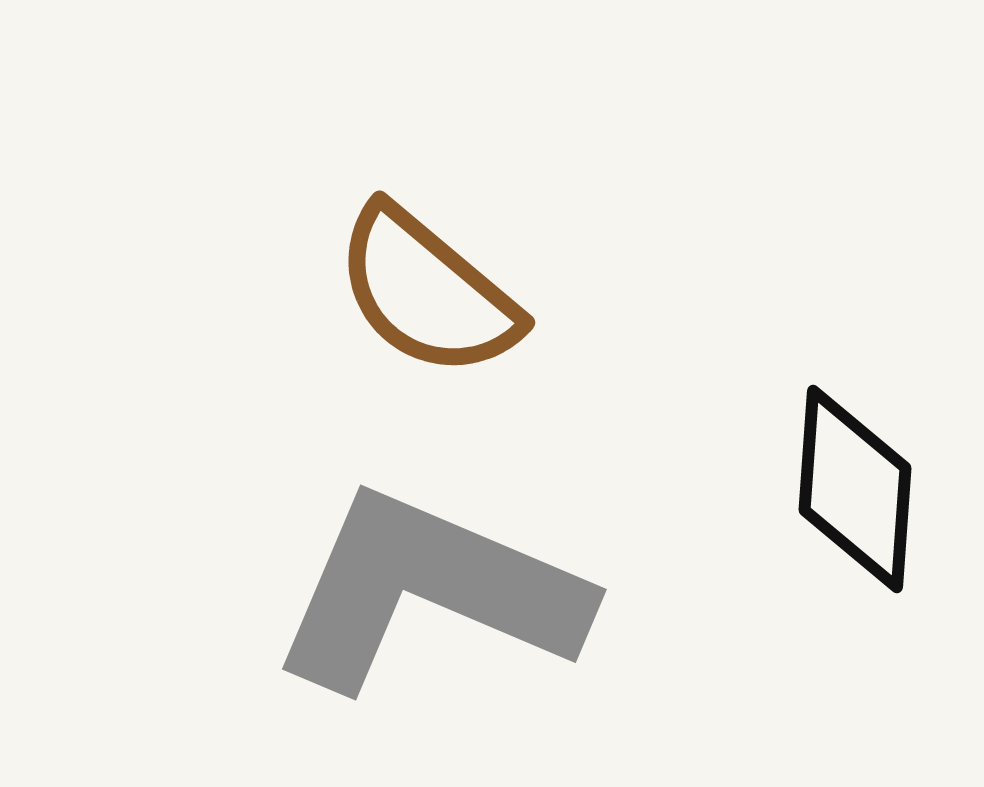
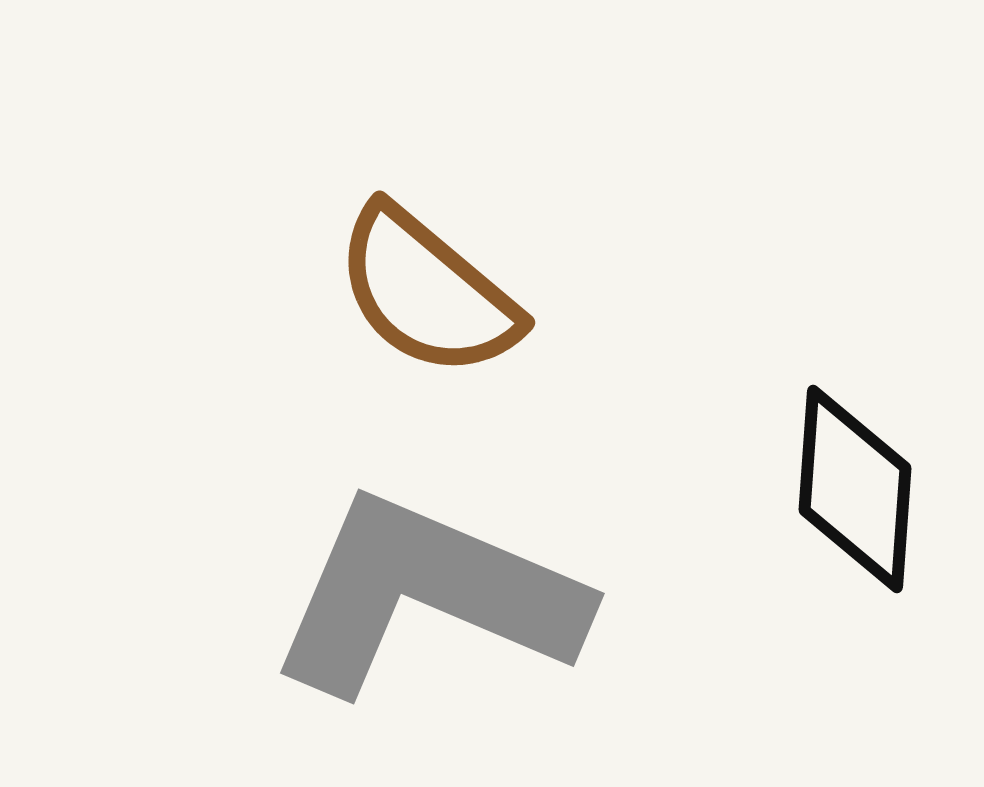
gray L-shape: moved 2 px left, 4 px down
